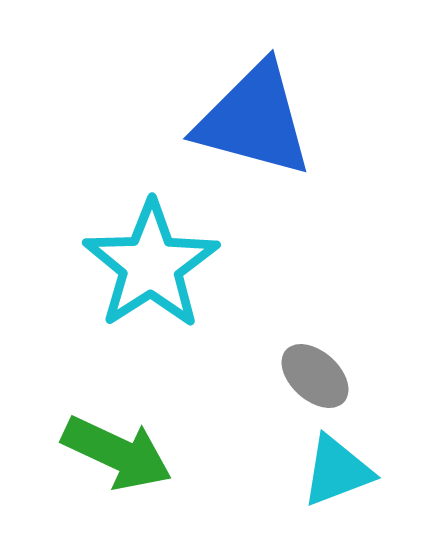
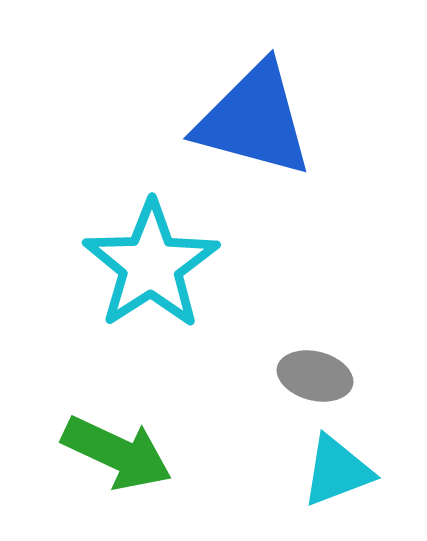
gray ellipse: rotated 28 degrees counterclockwise
